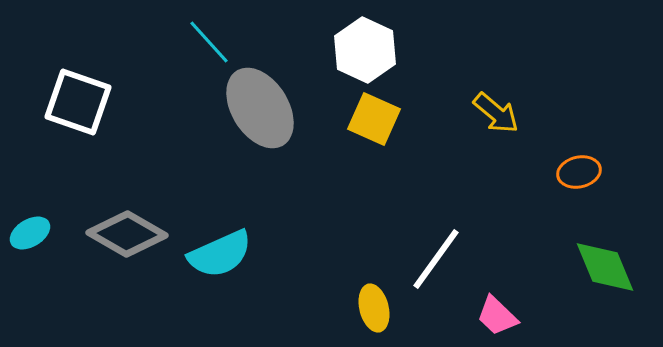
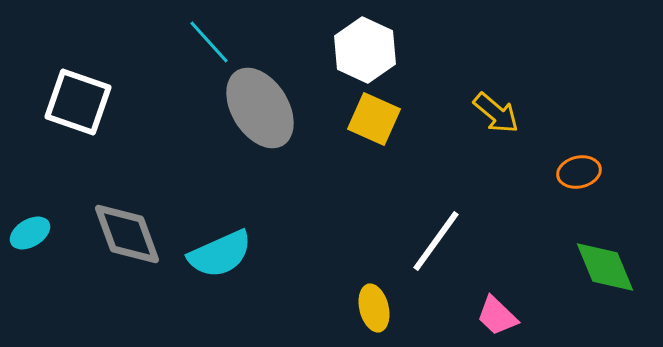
gray diamond: rotated 40 degrees clockwise
white line: moved 18 px up
